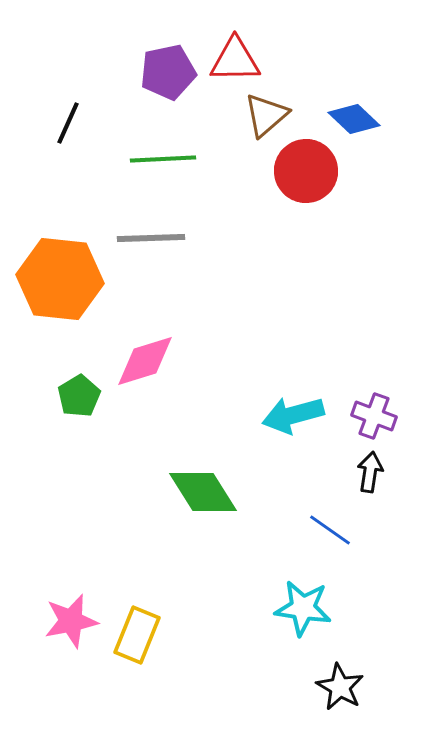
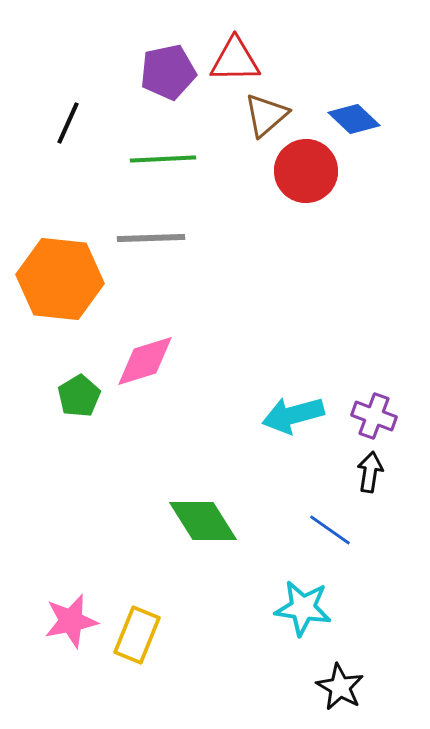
green diamond: moved 29 px down
